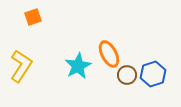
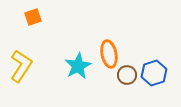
orange ellipse: rotated 16 degrees clockwise
blue hexagon: moved 1 px right, 1 px up
